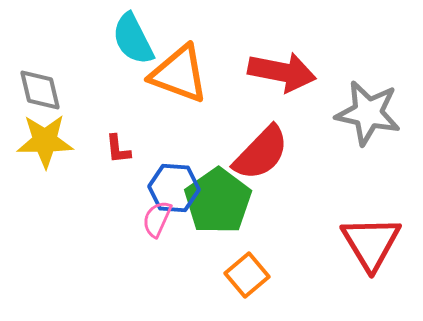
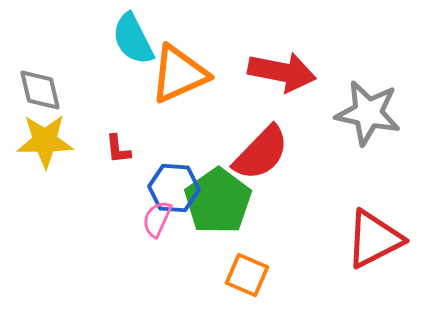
orange triangle: rotated 44 degrees counterclockwise
red triangle: moved 3 px right, 4 px up; rotated 34 degrees clockwise
orange square: rotated 27 degrees counterclockwise
